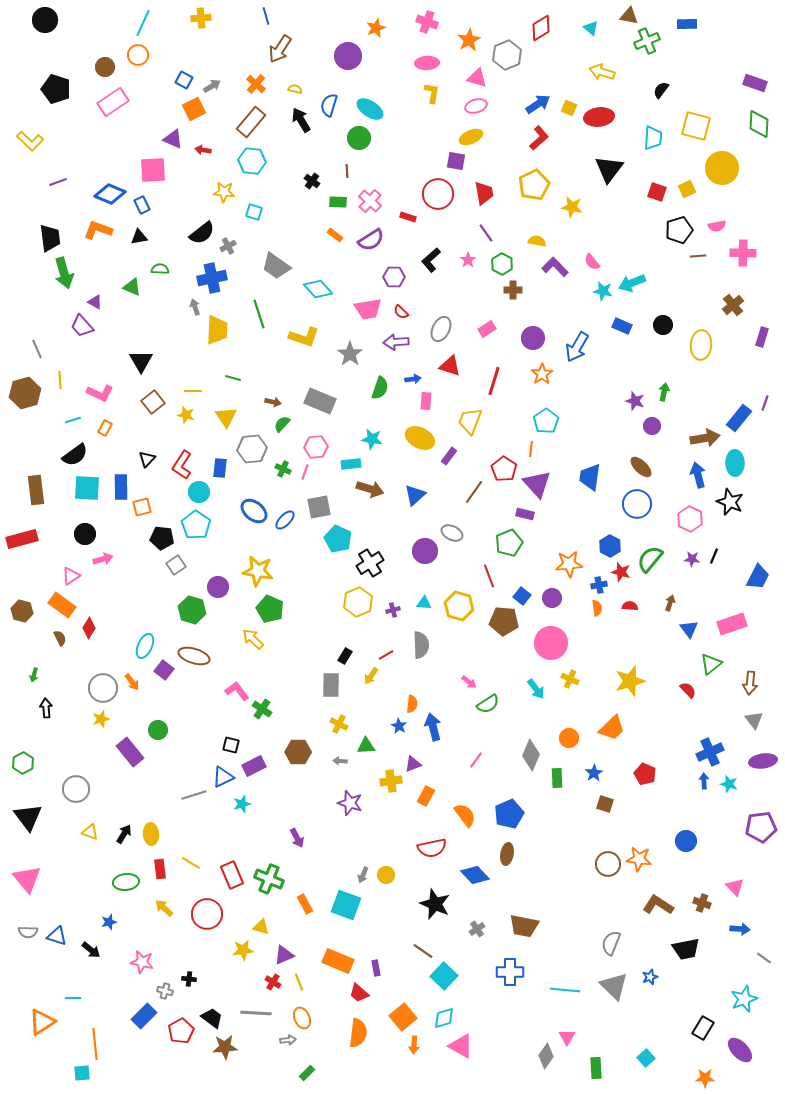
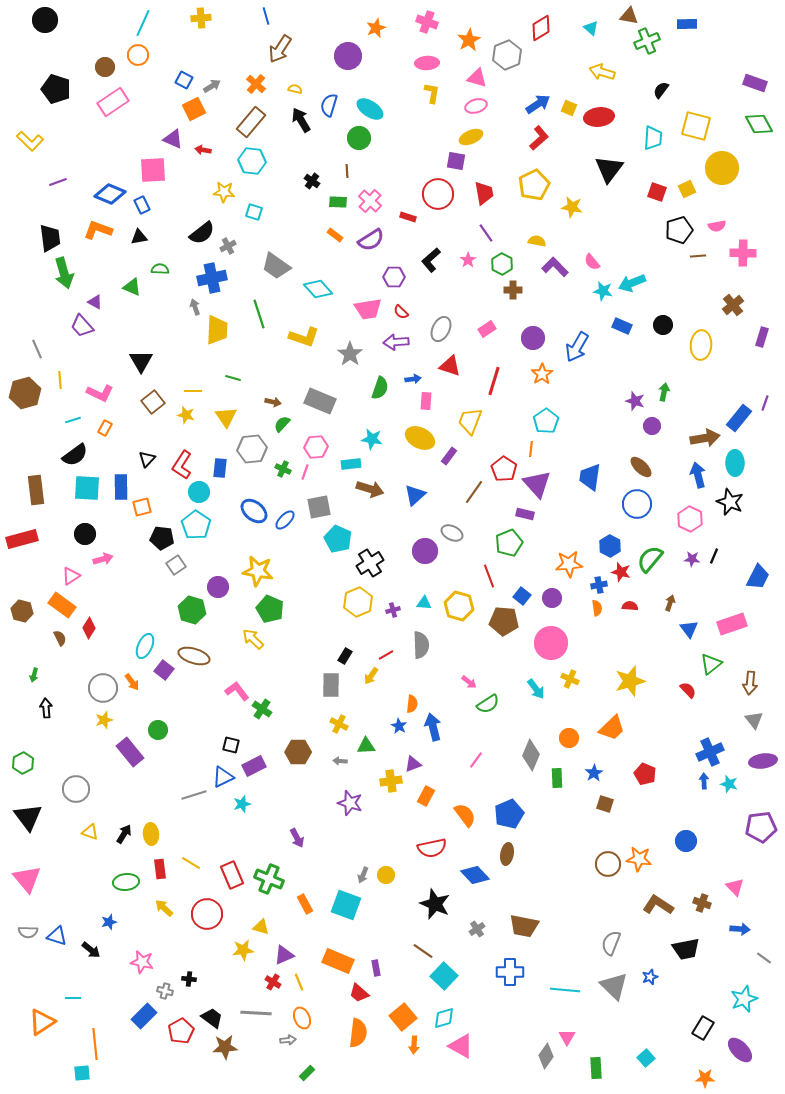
green diamond at (759, 124): rotated 32 degrees counterclockwise
yellow star at (101, 719): moved 3 px right, 1 px down
